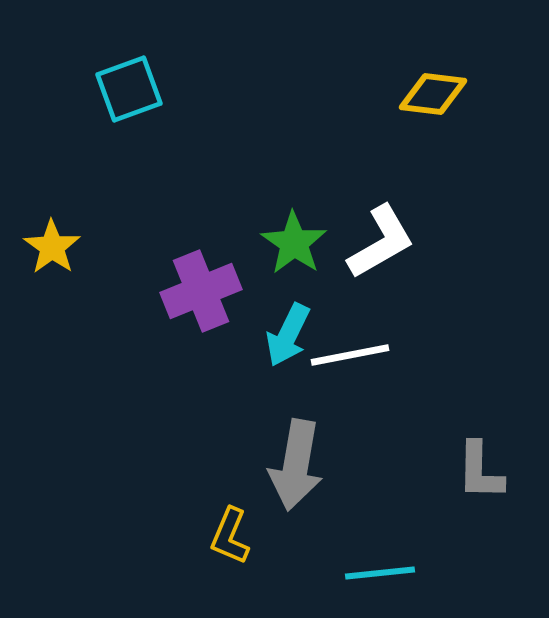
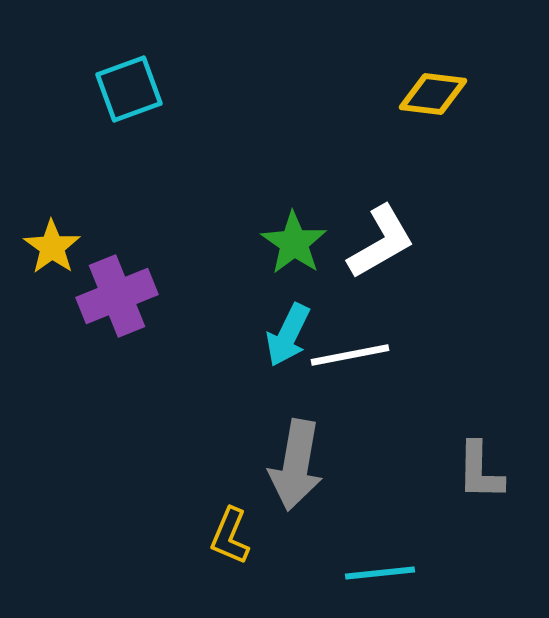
purple cross: moved 84 px left, 5 px down
